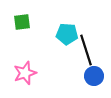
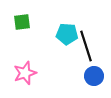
black line: moved 4 px up
